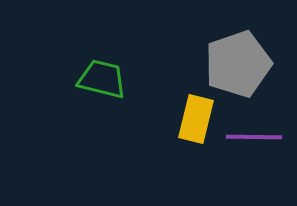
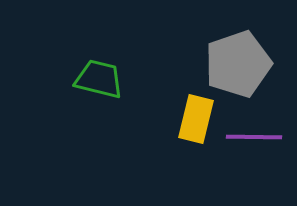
green trapezoid: moved 3 px left
